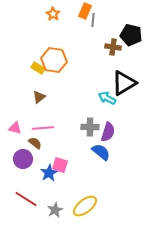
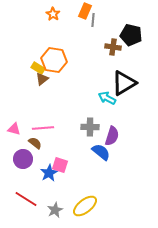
brown triangle: moved 3 px right, 18 px up
pink triangle: moved 1 px left, 1 px down
purple semicircle: moved 4 px right, 4 px down
